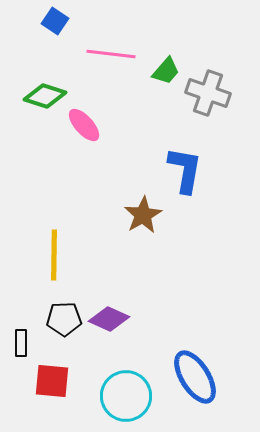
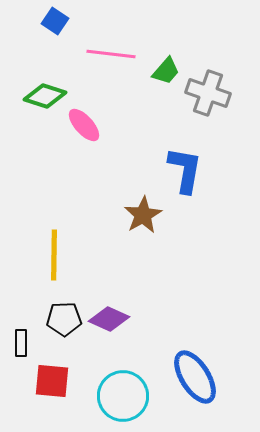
cyan circle: moved 3 px left
